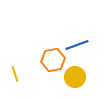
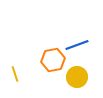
yellow circle: moved 2 px right
